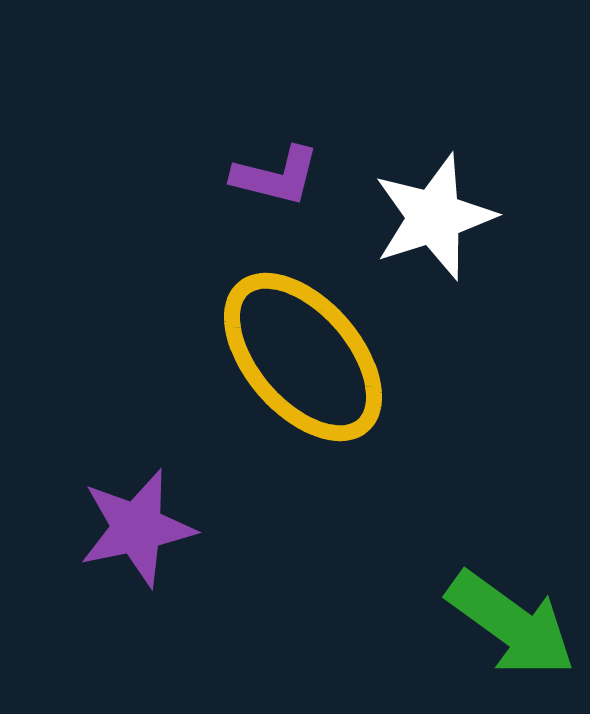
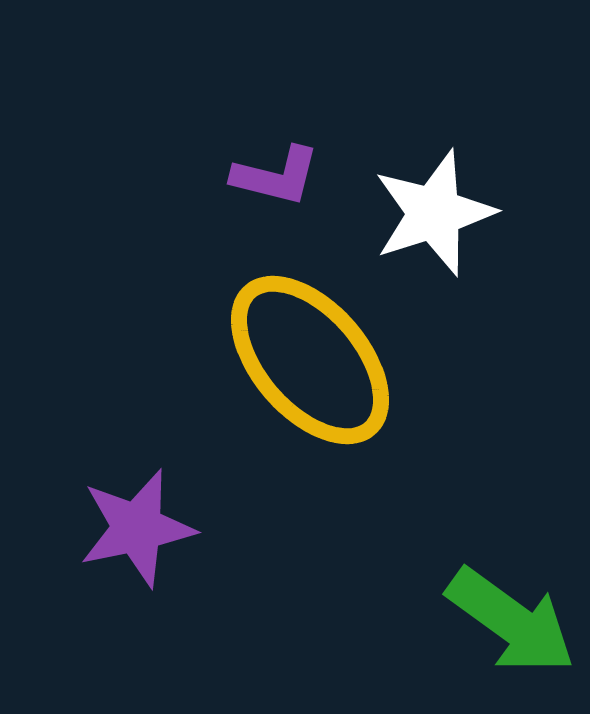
white star: moved 4 px up
yellow ellipse: moved 7 px right, 3 px down
green arrow: moved 3 px up
